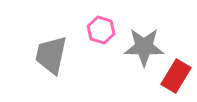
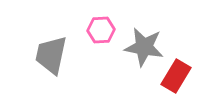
pink hexagon: rotated 20 degrees counterclockwise
gray star: rotated 9 degrees clockwise
